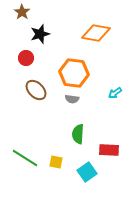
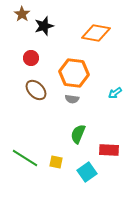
brown star: moved 2 px down
black star: moved 4 px right, 8 px up
red circle: moved 5 px right
green semicircle: rotated 18 degrees clockwise
